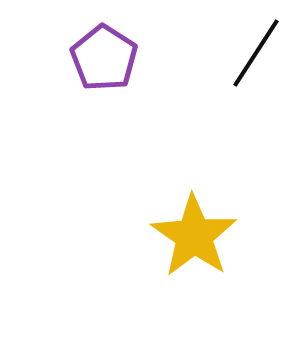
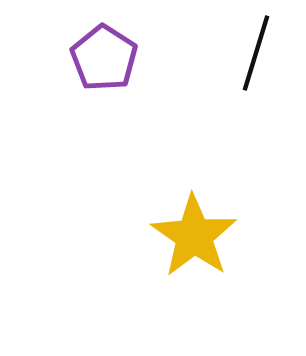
black line: rotated 16 degrees counterclockwise
